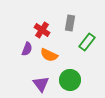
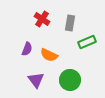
red cross: moved 11 px up
green rectangle: rotated 30 degrees clockwise
purple triangle: moved 5 px left, 4 px up
